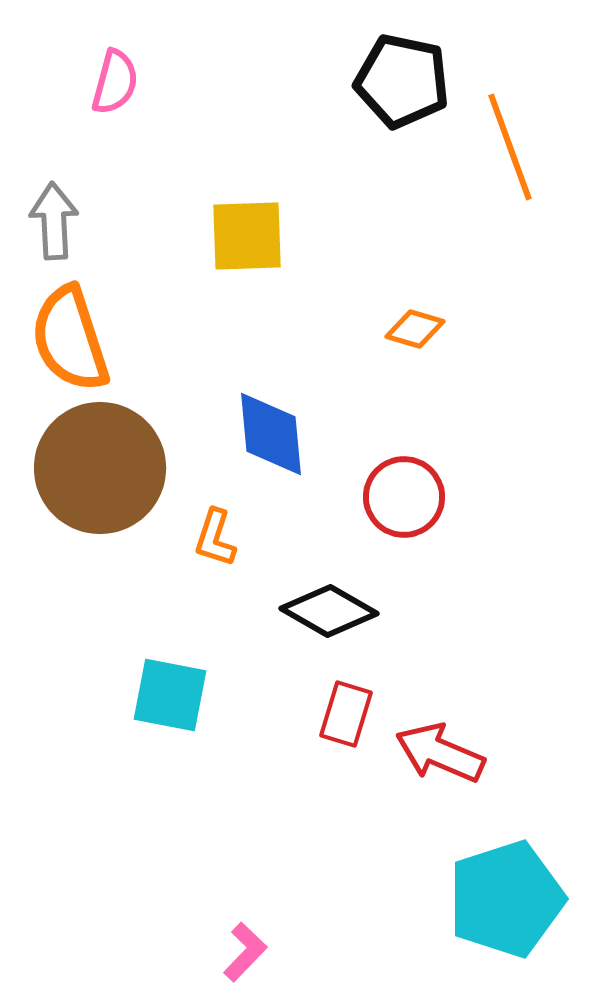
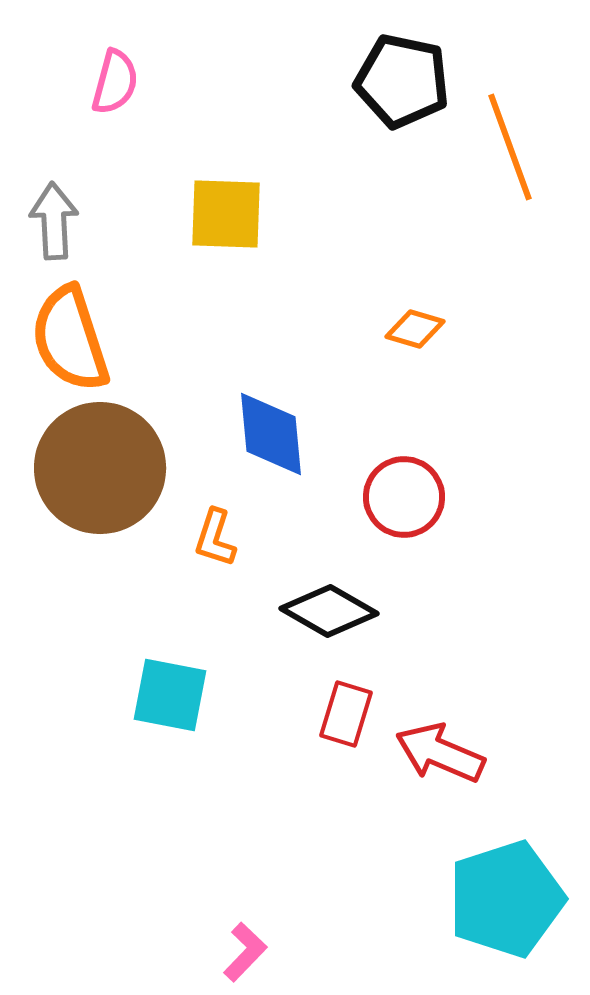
yellow square: moved 21 px left, 22 px up; rotated 4 degrees clockwise
